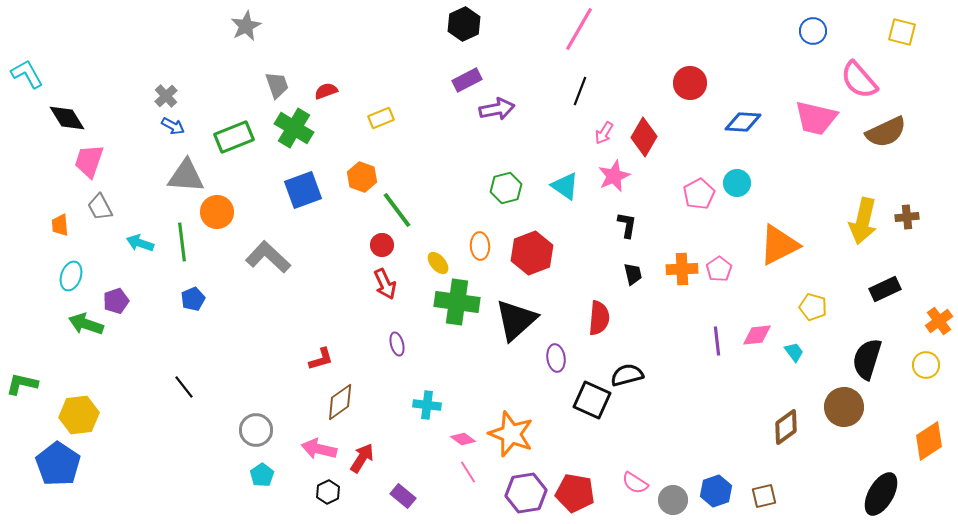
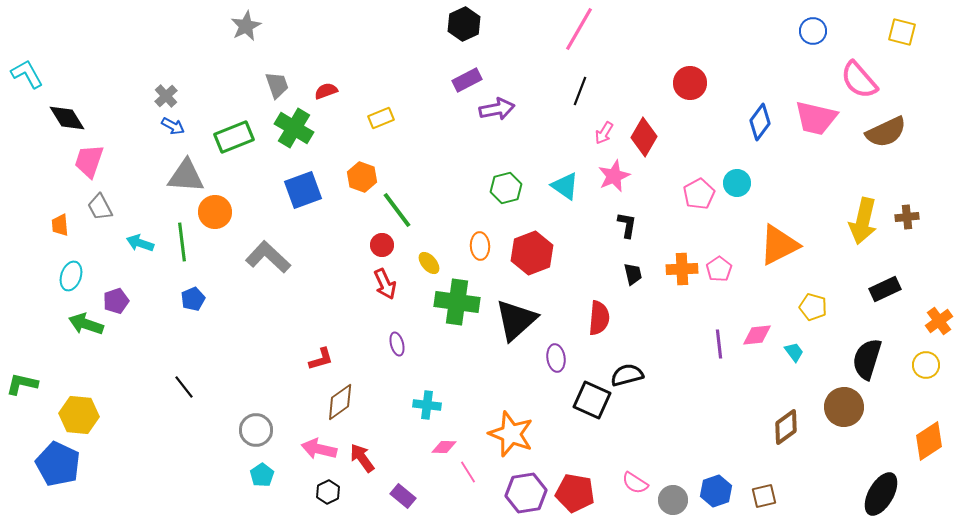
blue diamond at (743, 122): moved 17 px right; rotated 57 degrees counterclockwise
orange circle at (217, 212): moved 2 px left
yellow ellipse at (438, 263): moved 9 px left
purple line at (717, 341): moved 2 px right, 3 px down
yellow hexagon at (79, 415): rotated 12 degrees clockwise
pink diamond at (463, 439): moved 19 px left, 8 px down; rotated 35 degrees counterclockwise
red arrow at (362, 458): rotated 68 degrees counterclockwise
blue pentagon at (58, 464): rotated 9 degrees counterclockwise
